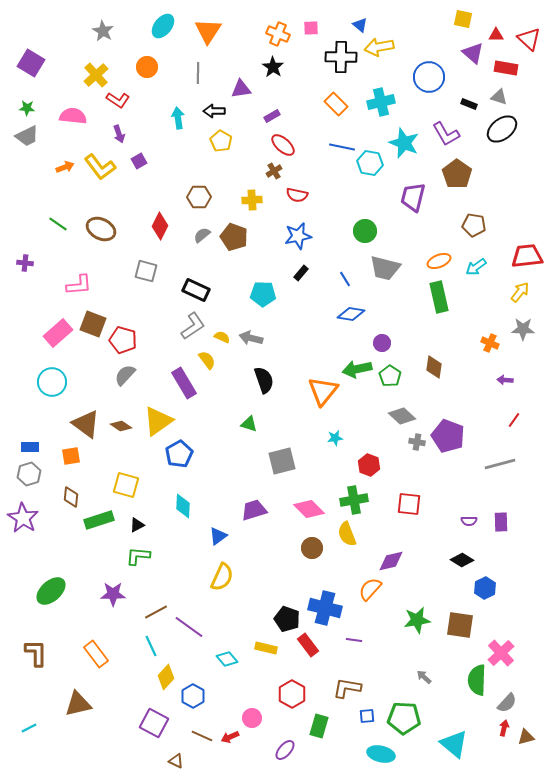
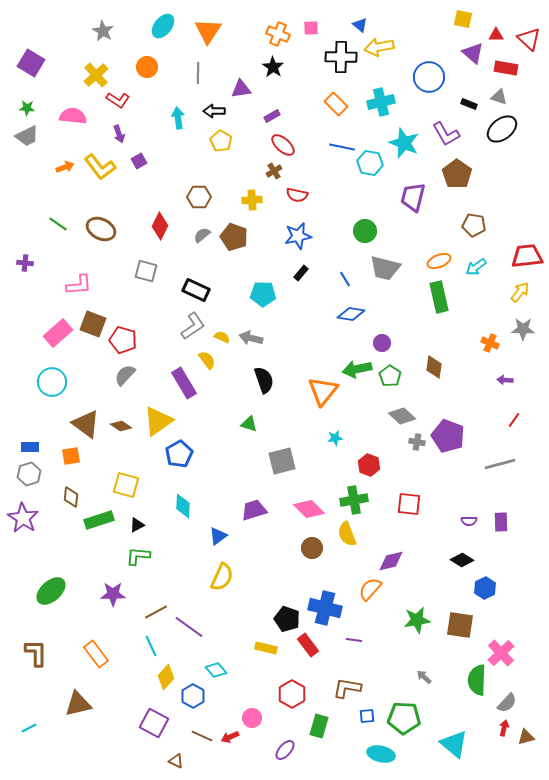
cyan diamond at (227, 659): moved 11 px left, 11 px down
